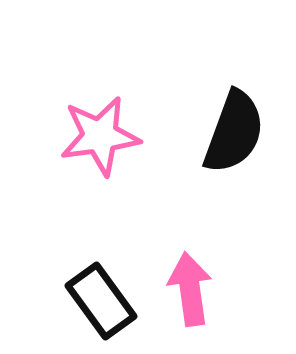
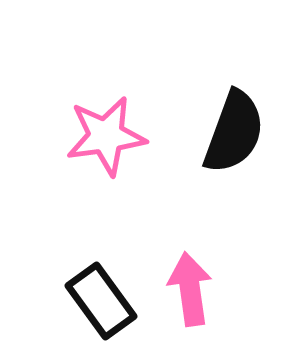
pink star: moved 6 px right
